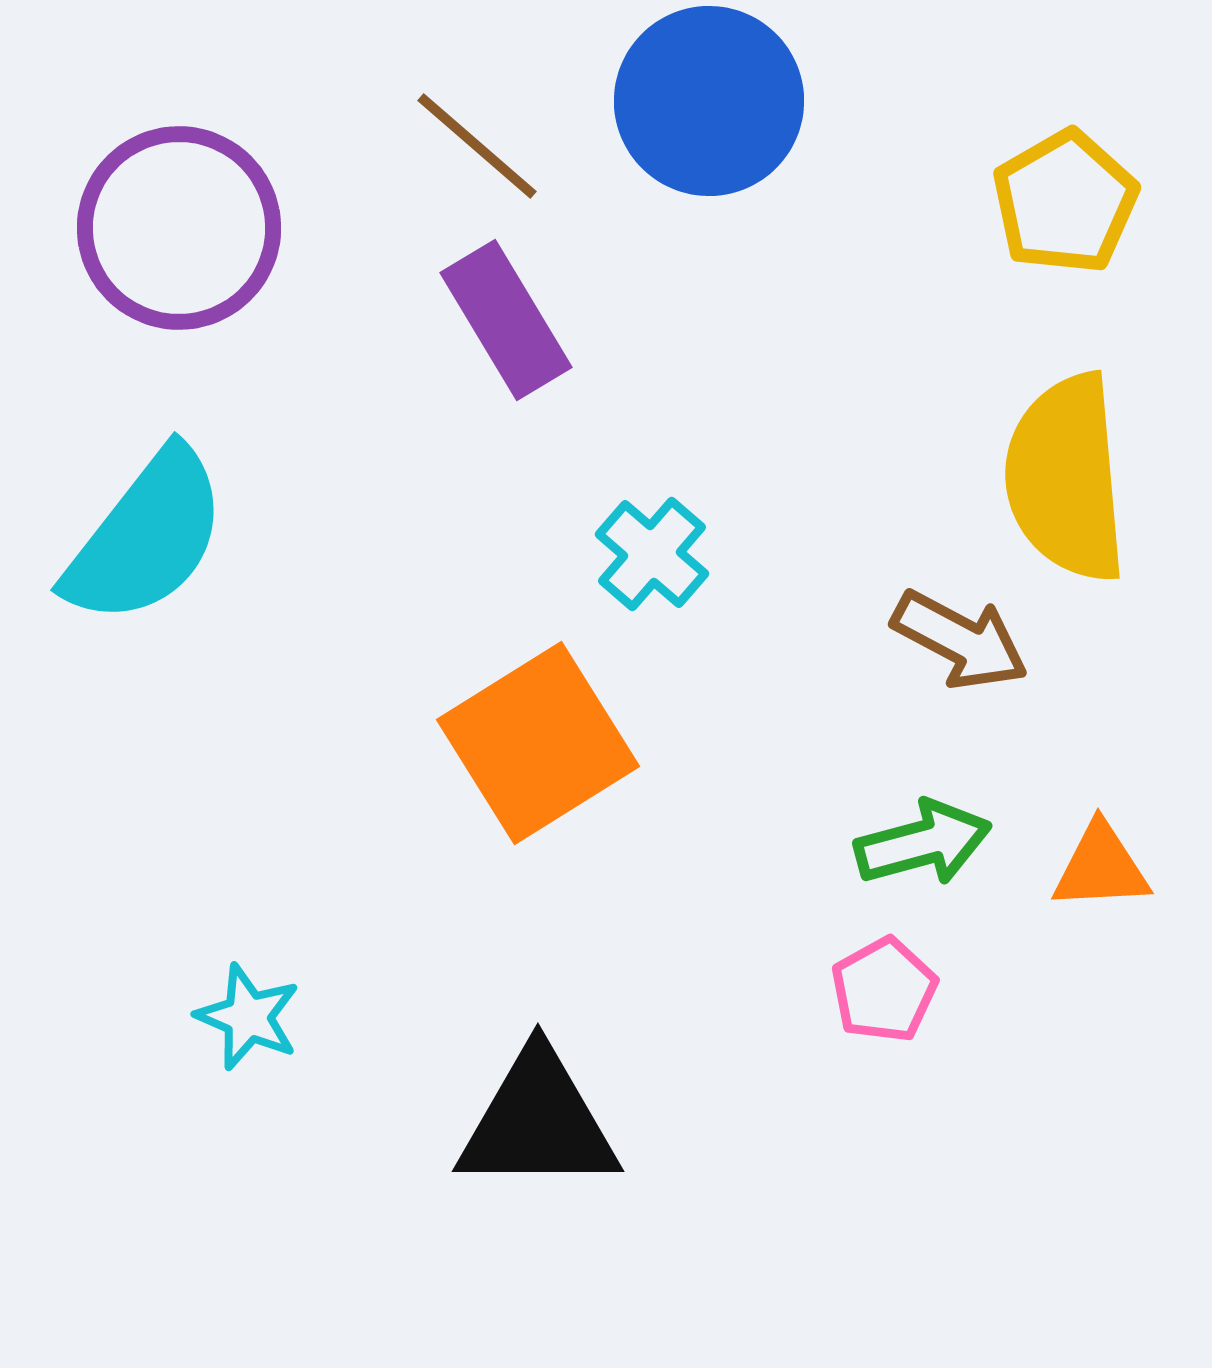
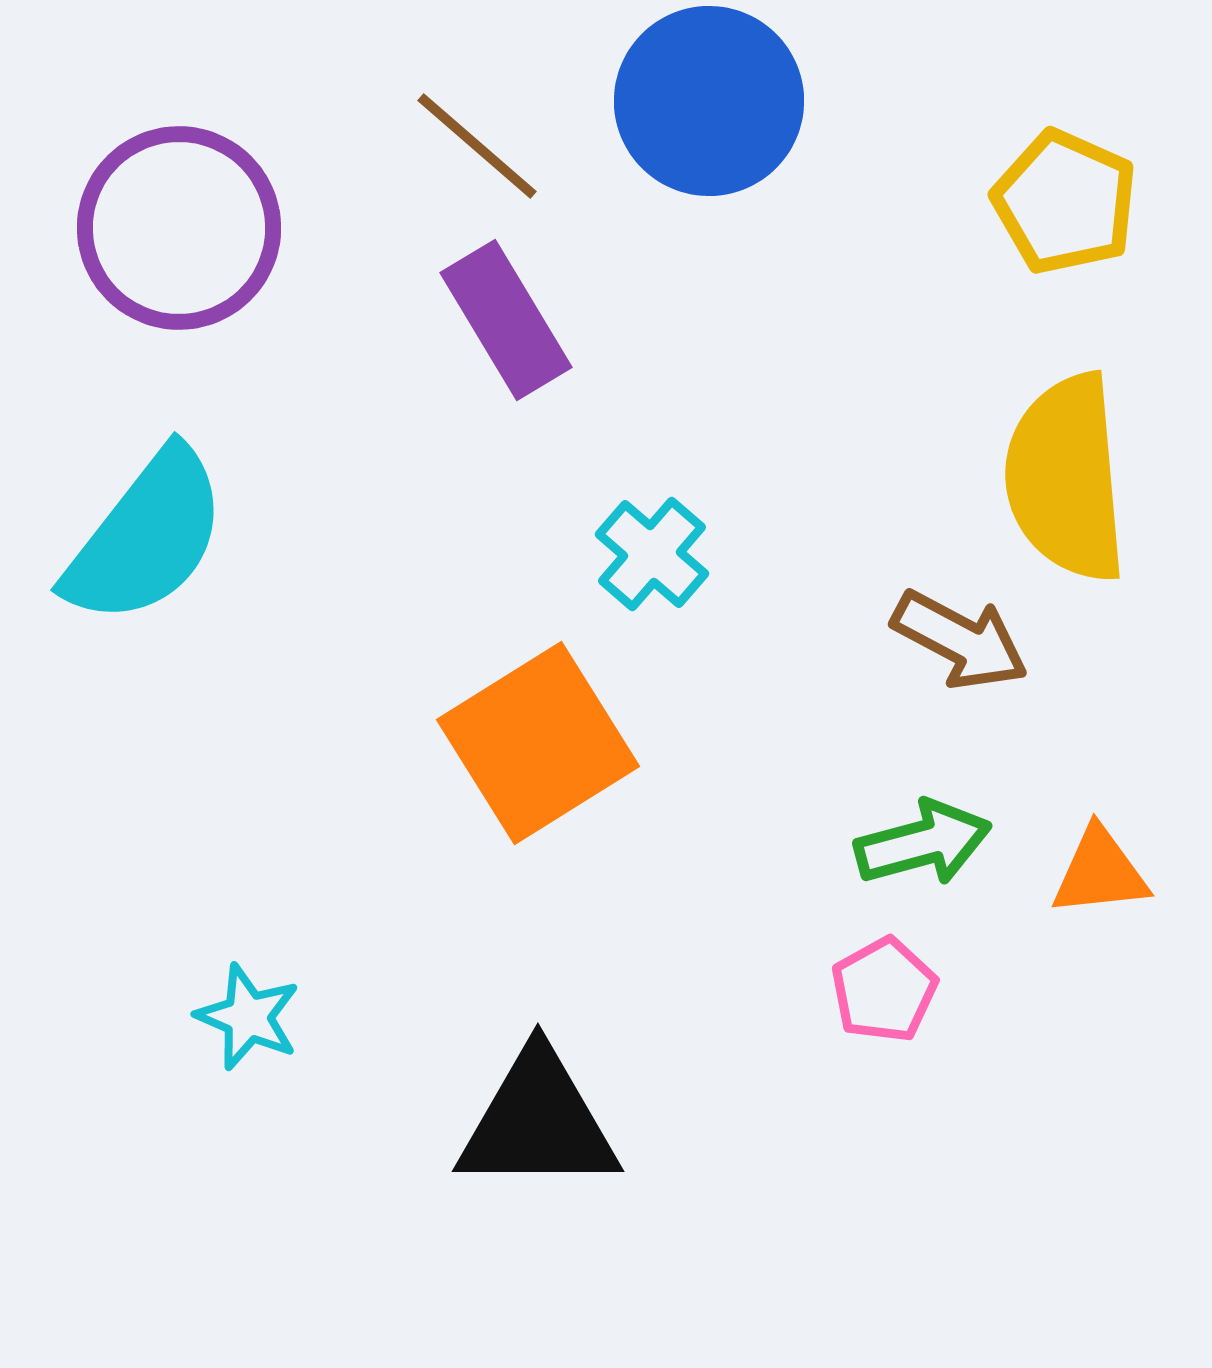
yellow pentagon: rotated 18 degrees counterclockwise
orange triangle: moved 1 px left, 5 px down; rotated 3 degrees counterclockwise
